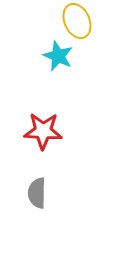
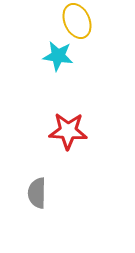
cyan star: rotated 16 degrees counterclockwise
red star: moved 25 px right
